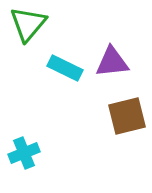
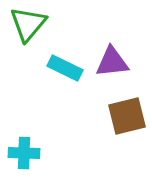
cyan cross: rotated 24 degrees clockwise
